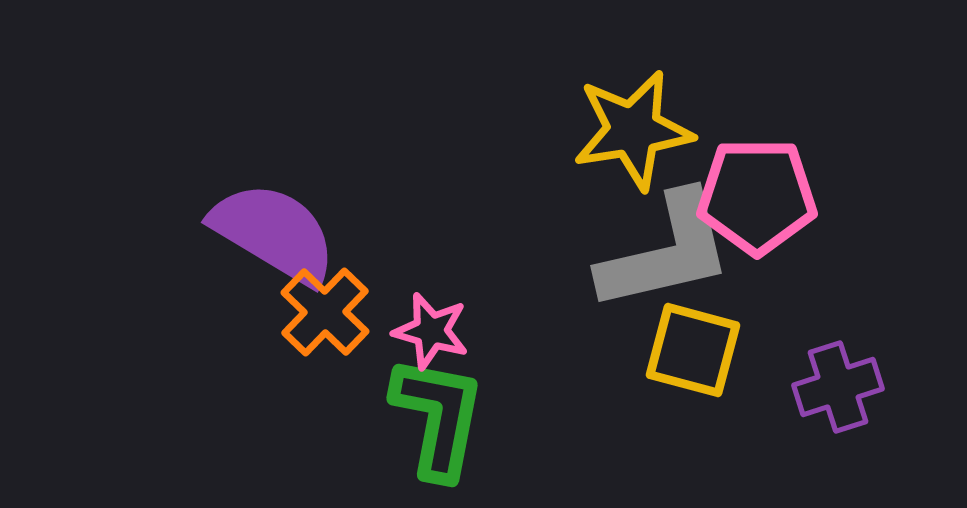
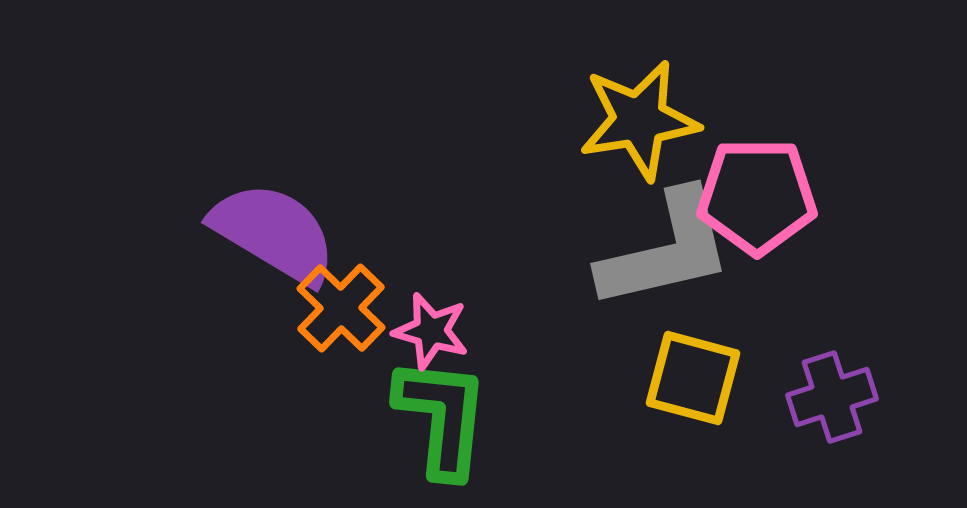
yellow star: moved 6 px right, 10 px up
gray L-shape: moved 2 px up
orange cross: moved 16 px right, 4 px up
yellow square: moved 28 px down
purple cross: moved 6 px left, 10 px down
green L-shape: moved 4 px right; rotated 5 degrees counterclockwise
